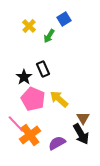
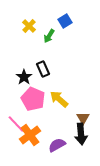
blue square: moved 1 px right, 2 px down
black arrow: rotated 25 degrees clockwise
purple semicircle: moved 2 px down
